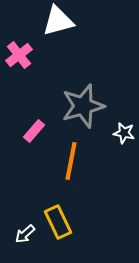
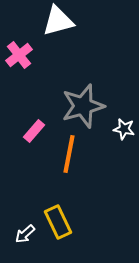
white star: moved 4 px up
orange line: moved 2 px left, 7 px up
